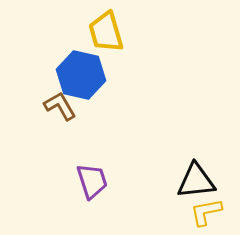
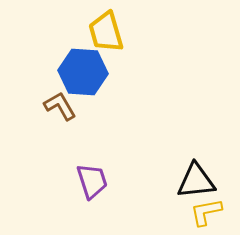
blue hexagon: moved 2 px right, 3 px up; rotated 9 degrees counterclockwise
